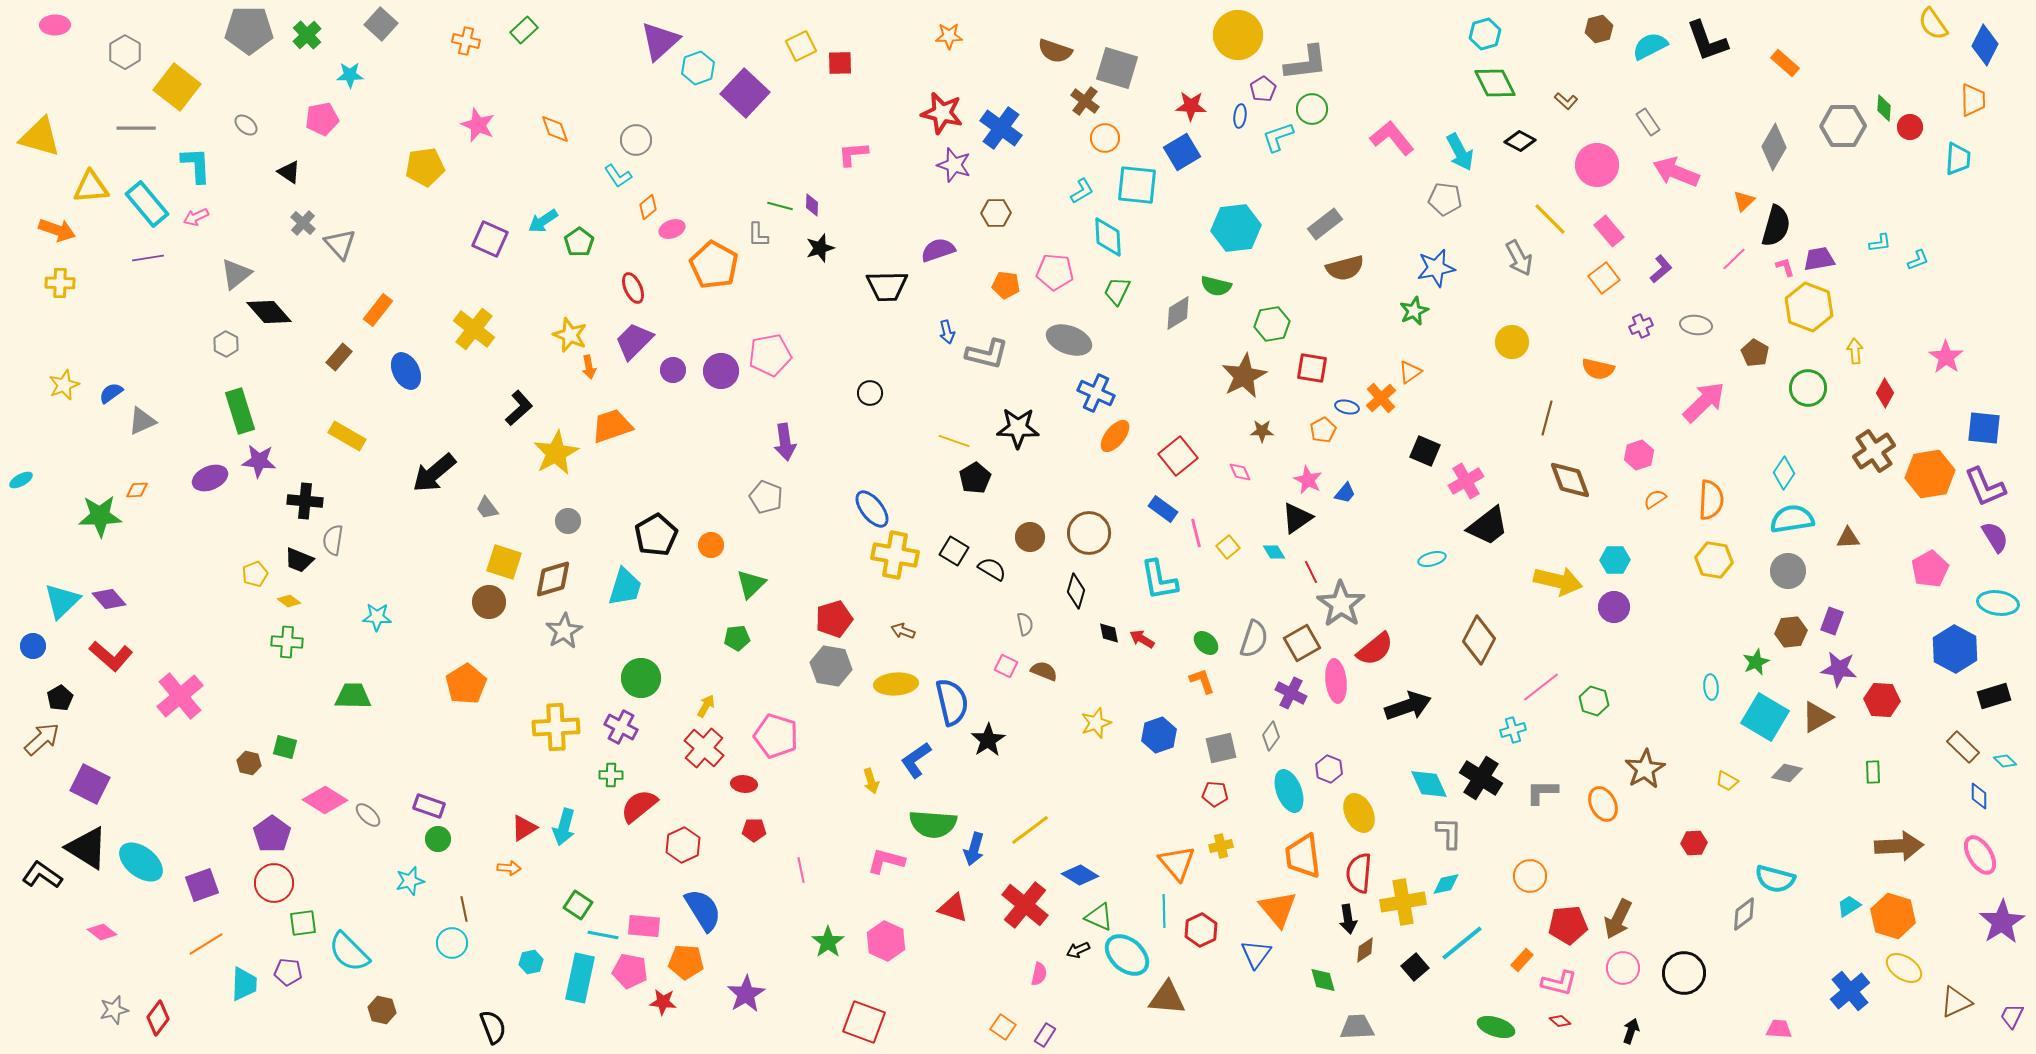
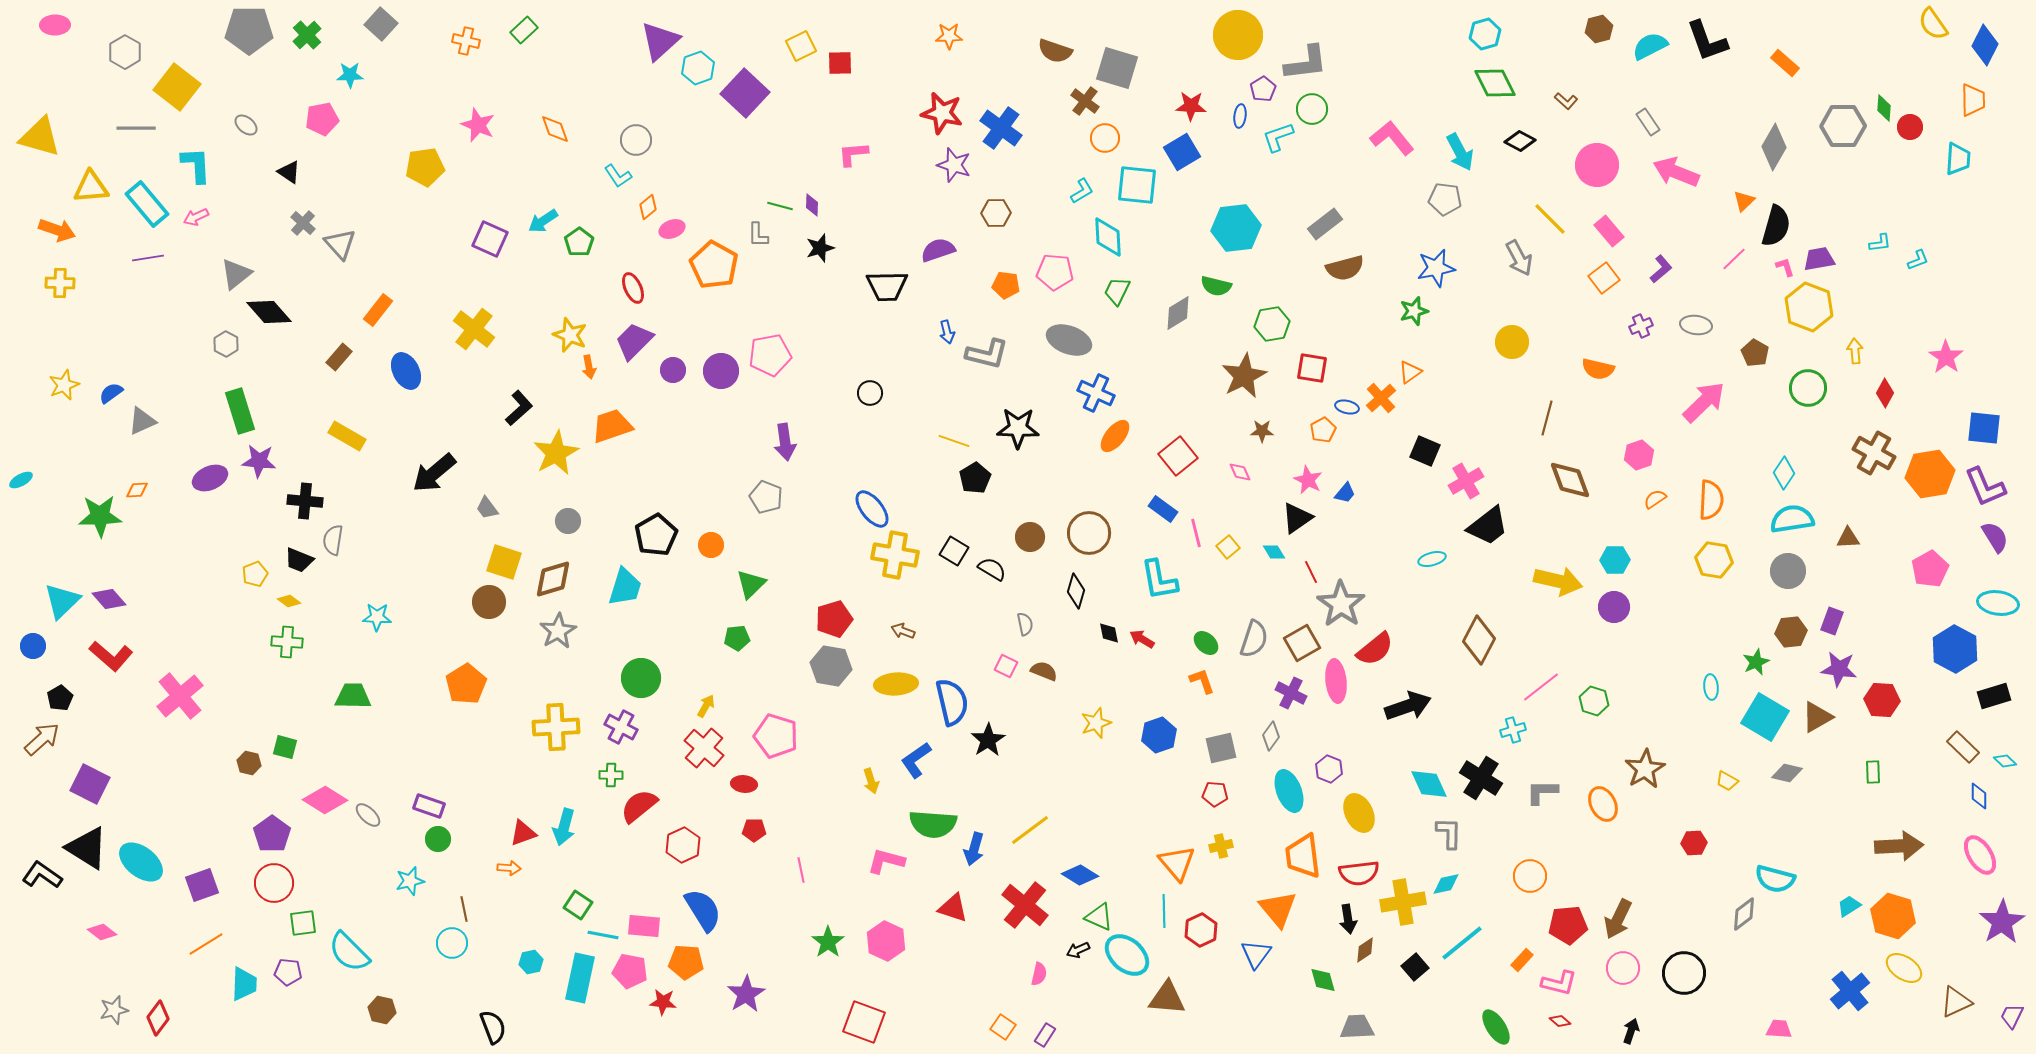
green star at (1414, 311): rotated 8 degrees clockwise
brown cross at (1874, 451): moved 2 px down; rotated 27 degrees counterclockwise
gray star at (564, 631): moved 6 px left
red triangle at (524, 828): moved 1 px left, 5 px down; rotated 12 degrees clockwise
red semicircle at (1359, 873): rotated 102 degrees counterclockwise
green ellipse at (1496, 1027): rotated 39 degrees clockwise
